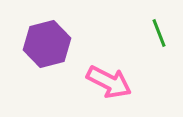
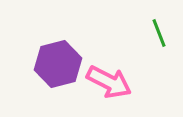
purple hexagon: moved 11 px right, 20 px down
